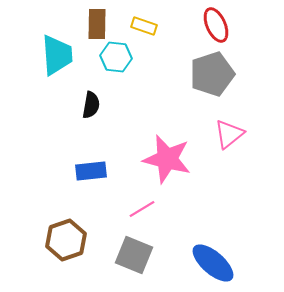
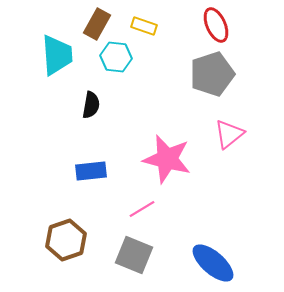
brown rectangle: rotated 28 degrees clockwise
